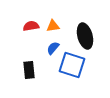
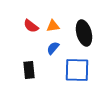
red semicircle: rotated 133 degrees counterclockwise
black ellipse: moved 1 px left, 3 px up
blue square: moved 5 px right, 5 px down; rotated 16 degrees counterclockwise
